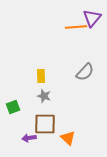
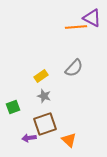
purple triangle: rotated 42 degrees counterclockwise
gray semicircle: moved 11 px left, 4 px up
yellow rectangle: rotated 56 degrees clockwise
brown square: rotated 20 degrees counterclockwise
orange triangle: moved 1 px right, 2 px down
